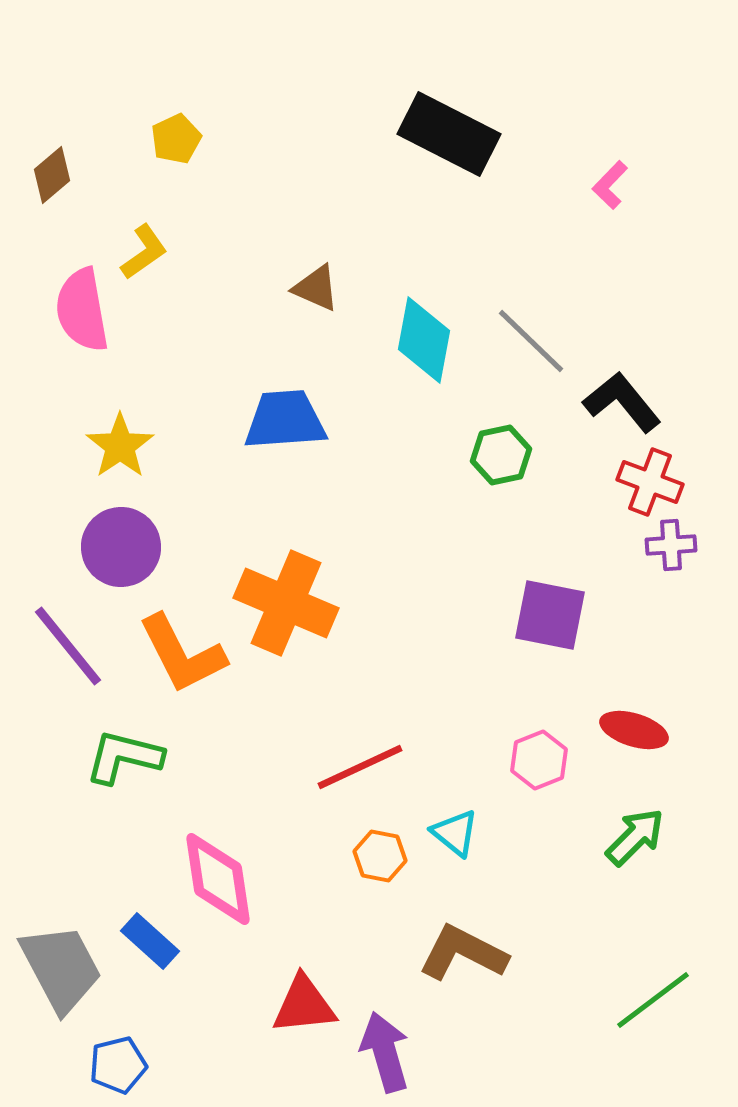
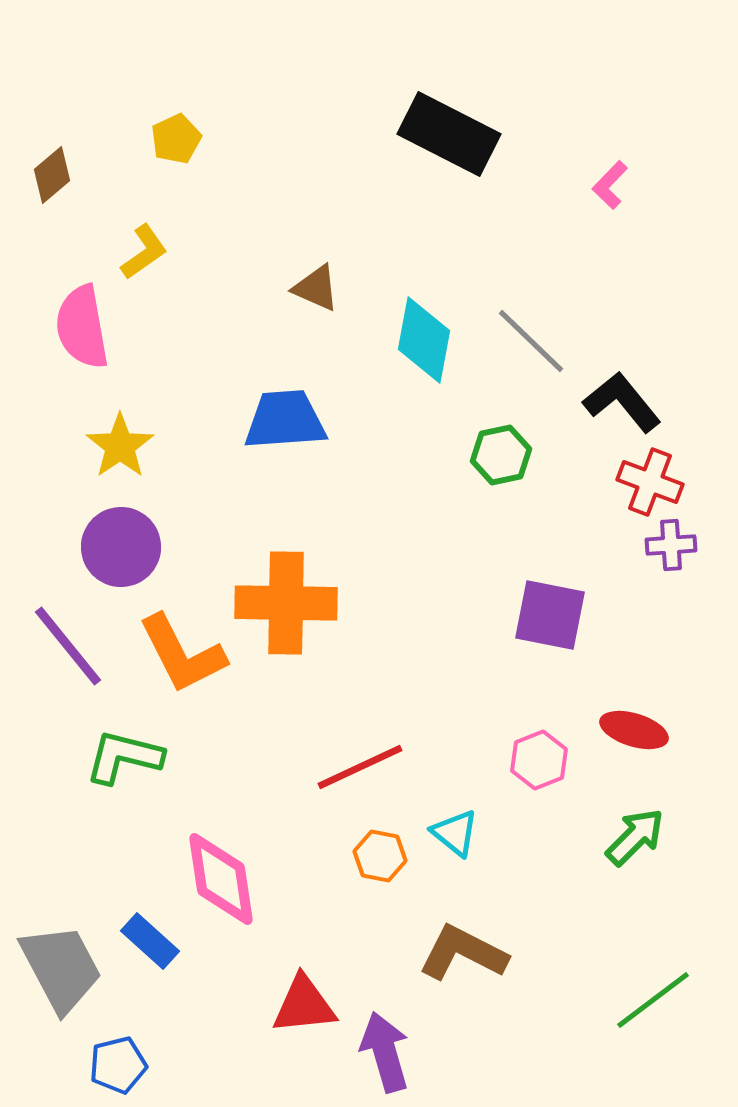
pink semicircle: moved 17 px down
orange cross: rotated 22 degrees counterclockwise
pink diamond: moved 3 px right
